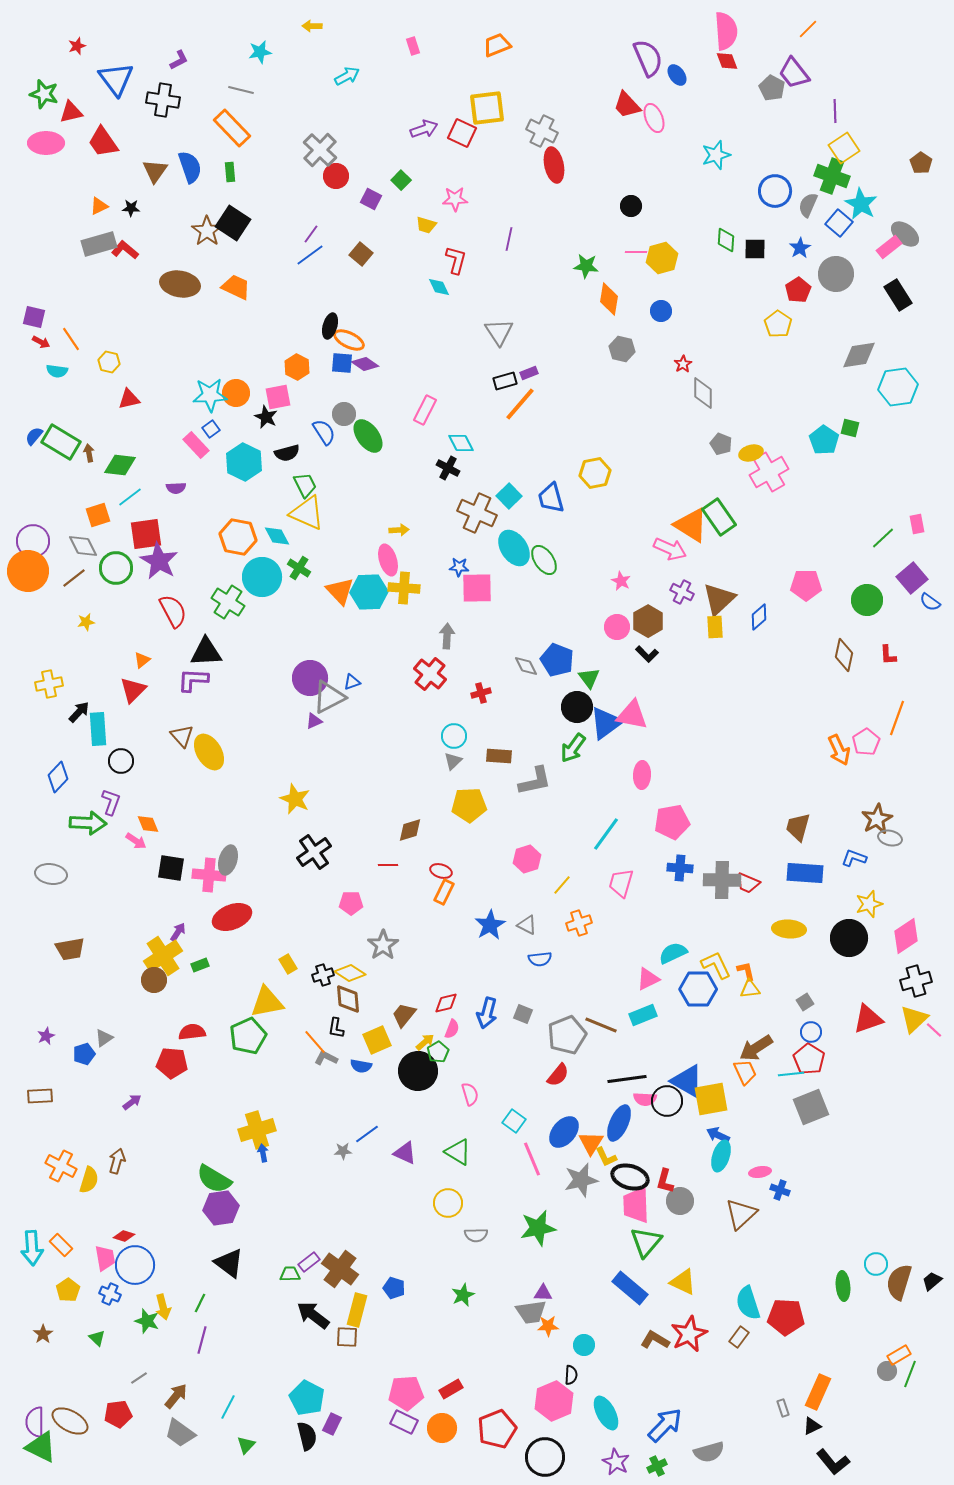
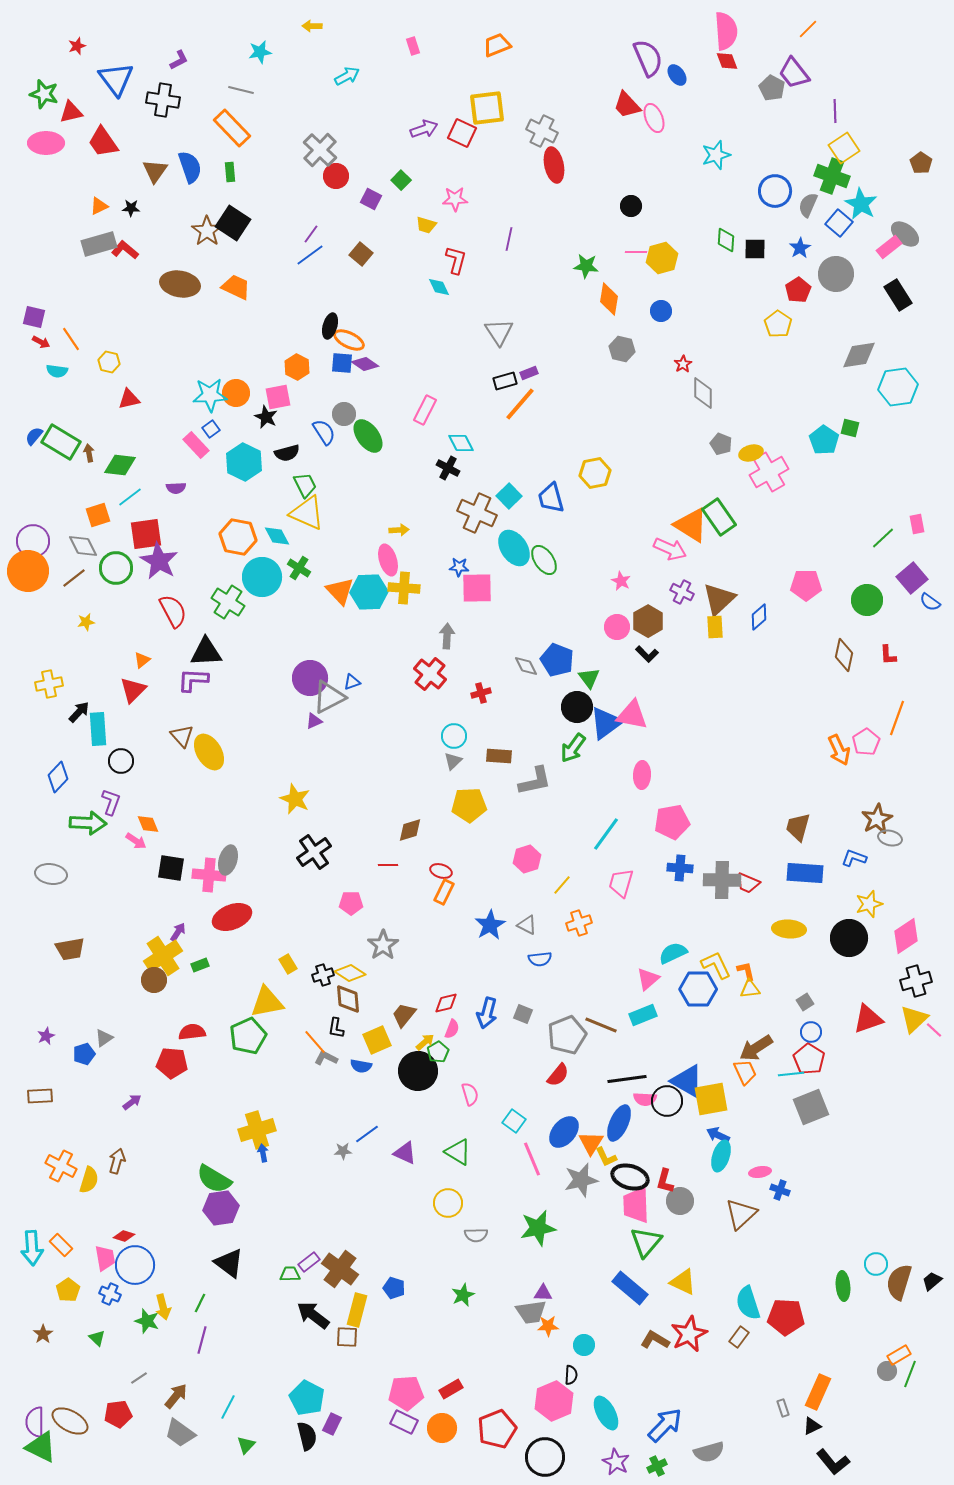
pink triangle at (648, 979): rotated 15 degrees counterclockwise
